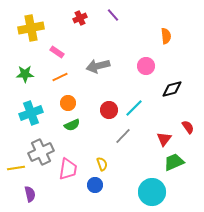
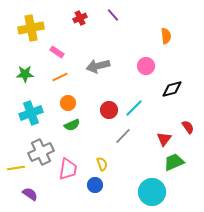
purple semicircle: rotated 42 degrees counterclockwise
